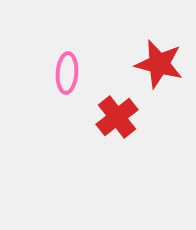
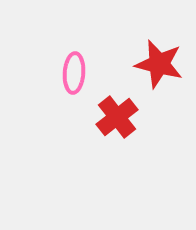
pink ellipse: moved 7 px right
